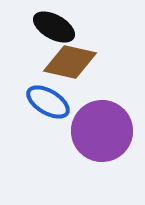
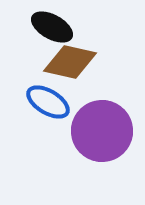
black ellipse: moved 2 px left
